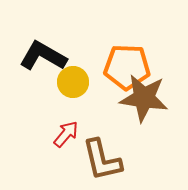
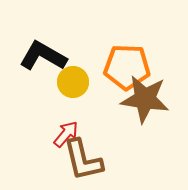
brown star: moved 1 px right, 1 px down
brown L-shape: moved 19 px left
